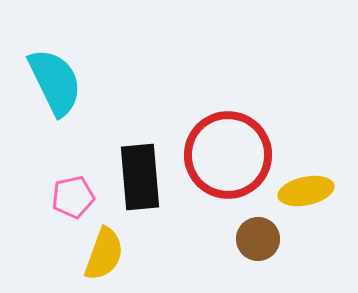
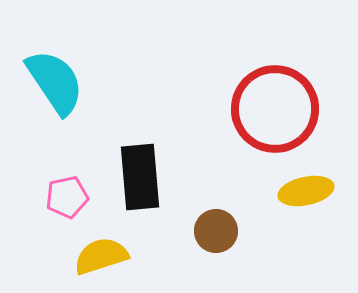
cyan semicircle: rotated 8 degrees counterclockwise
red circle: moved 47 px right, 46 px up
pink pentagon: moved 6 px left
brown circle: moved 42 px left, 8 px up
yellow semicircle: moved 3 px left, 2 px down; rotated 128 degrees counterclockwise
